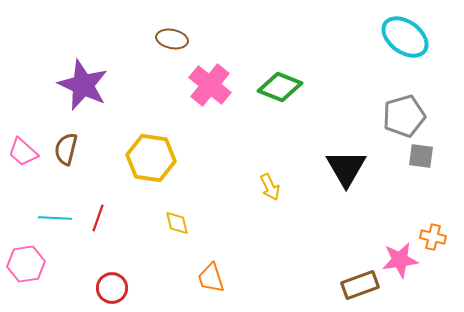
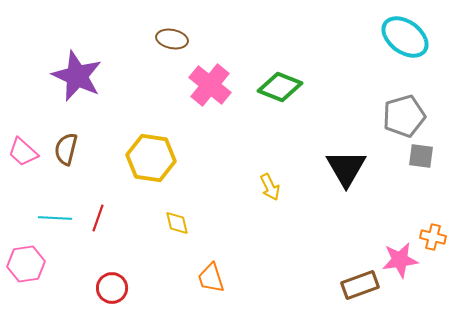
purple star: moved 6 px left, 9 px up
